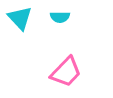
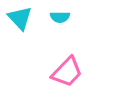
pink trapezoid: moved 1 px right
